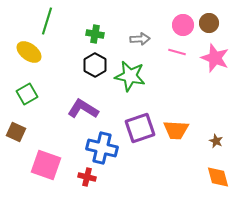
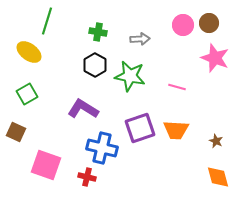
green cross: moved 3 px right, 2 px up
pink line: moved 35 px down
